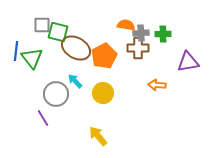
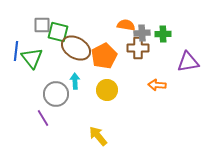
gray cross: moved 1 px right
cyan arrow: rotated 42 degrees clockwise
yellow circle: moved 4 px right, 3 px up
